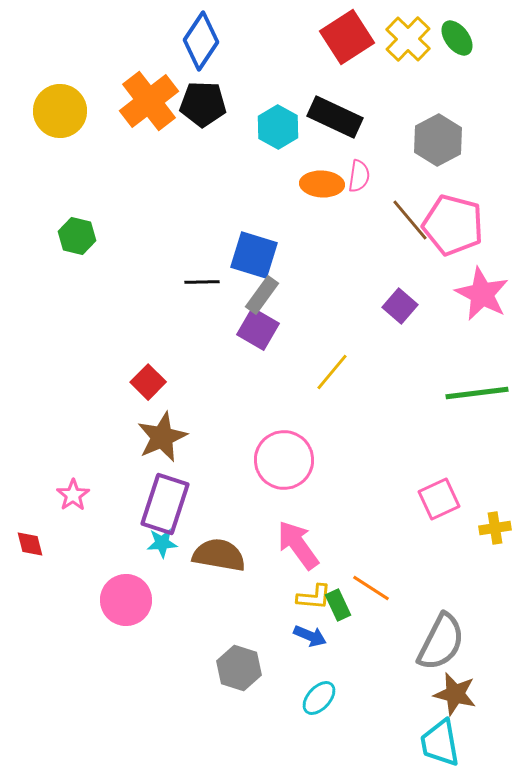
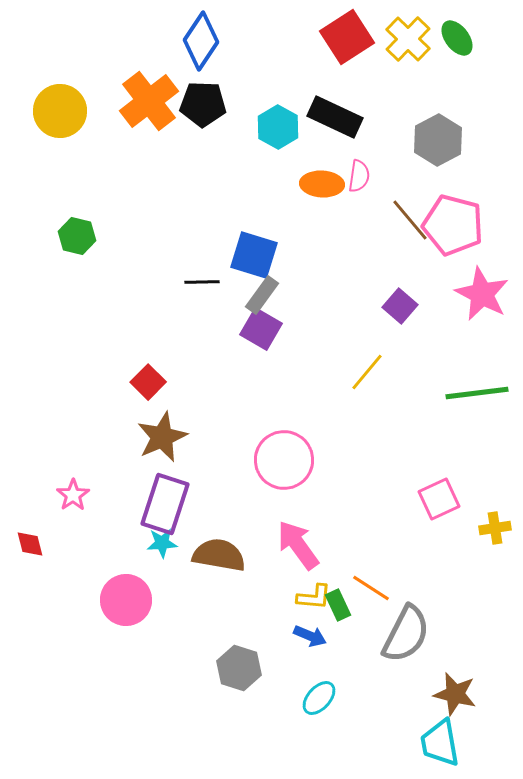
purple square at (258, 329): moved 3 px right
yellow line at (332, 372): moved 35 px right
gray semicircle at (441, 642): moved 35 px left, 8 px up
